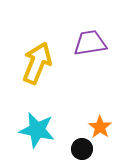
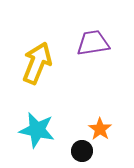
purple trapezoid: moved 3 px right
orange star: moved 2 px down
black circle: moved 2 px down
